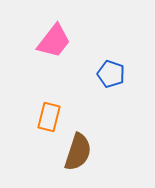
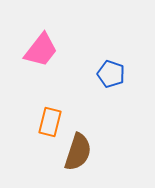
pink trapezoid: moved 13 px left, 9 px down
orange rectangle: moved 1 px right, 5 px down
